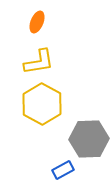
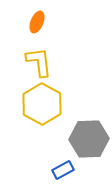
yellow L-shape: rotated 88 degrees counterclockwise
